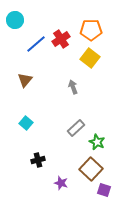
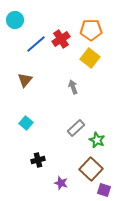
green star: moved 2 px up
